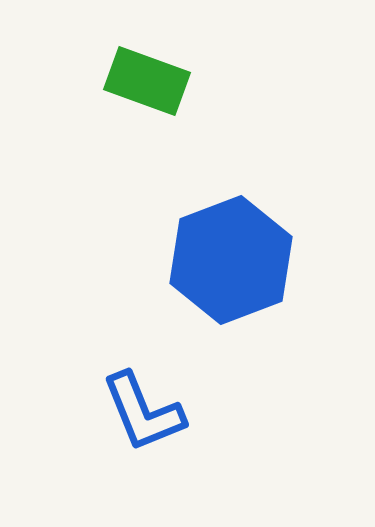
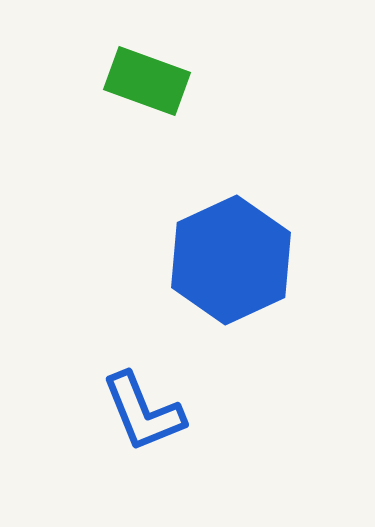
blue hexagon: rotated 4 degrees counterclockwise
